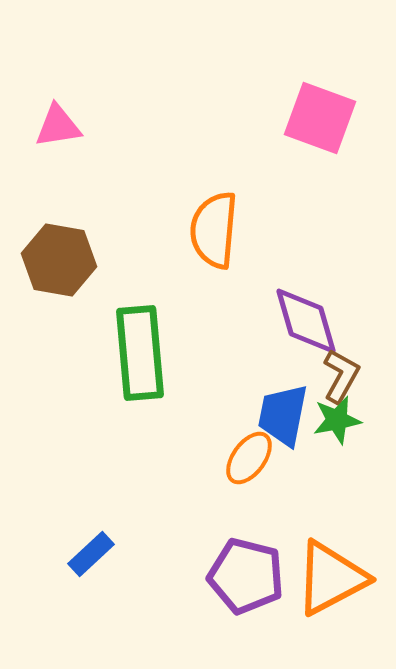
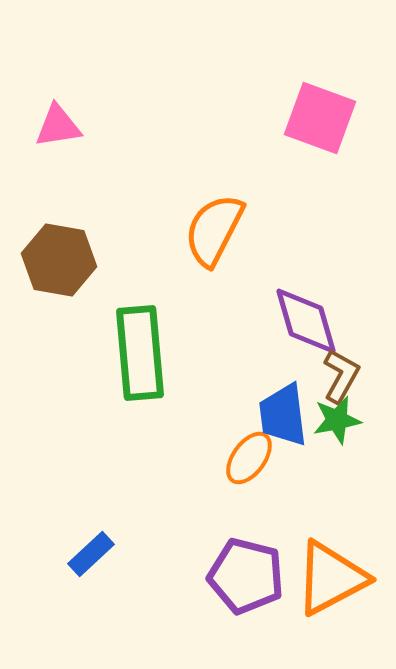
orange semicircle: rotated 22 degrees clockwise
blue trapezoid: rotated 18 degrees counterclockwise
